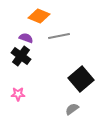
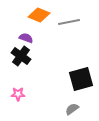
orange diamond: moved 1 px up
gray line: moved 10 px right, 14 px up
black square: rotated 25 degrees clockwise
